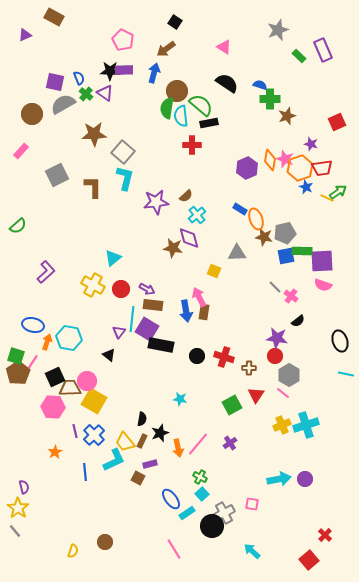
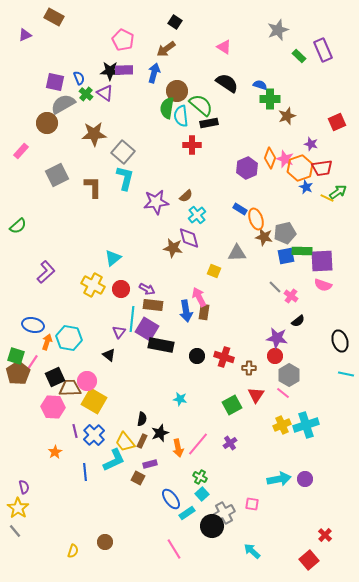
brown circle at (32, 114): moved 15 px right, 9 px down
orange diamond at (270, 160): moved 2 px up; rotated 10 degrees clockwise
